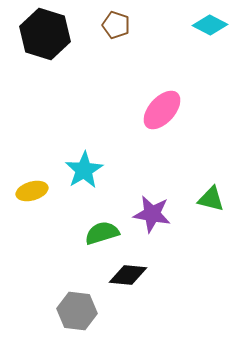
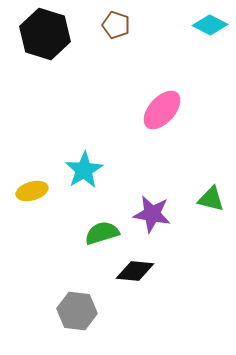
black diamond: moved 7 px right, 4 px up
